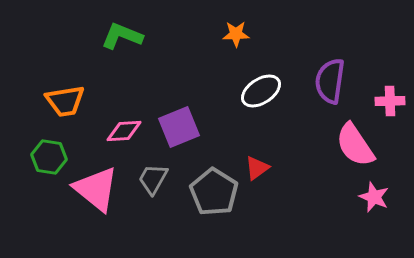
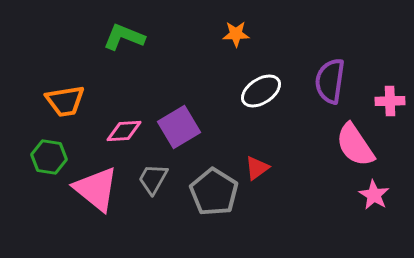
green L-shape: moved 2 px right, 1 px down
purple square: rotated 9 degrees counterclockwise
pink star: moved 2 px up; rotated 8 degrees clockwise
